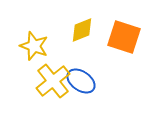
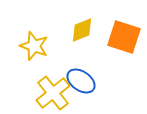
yellow cross: moved 12 px down
